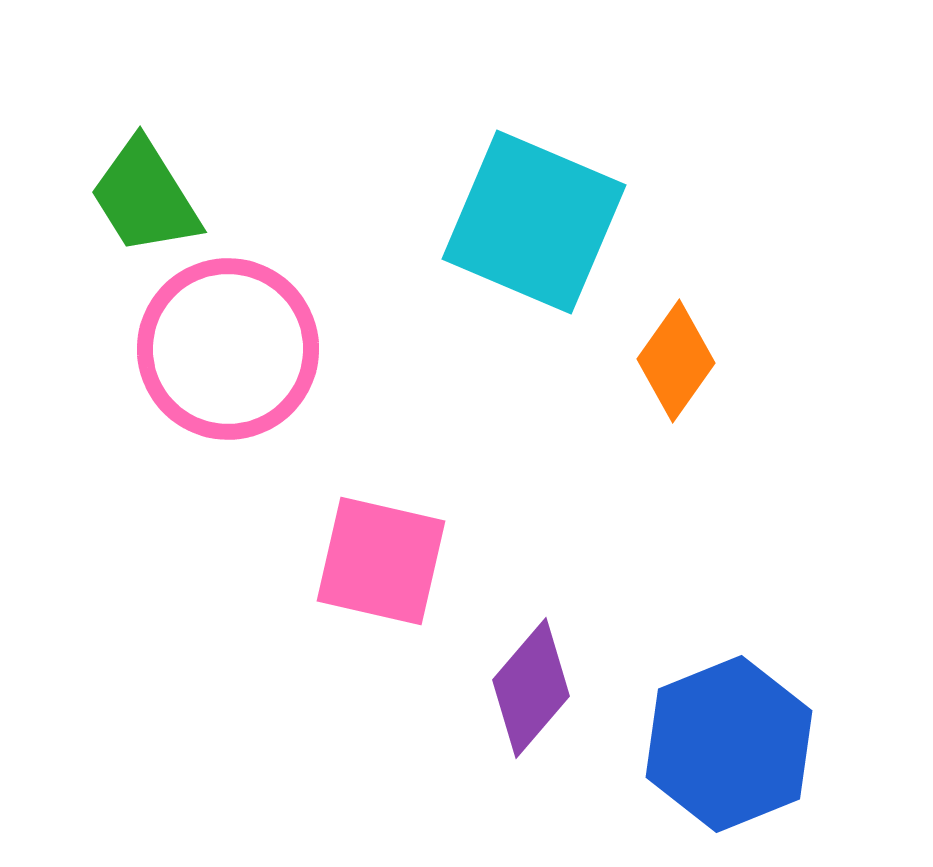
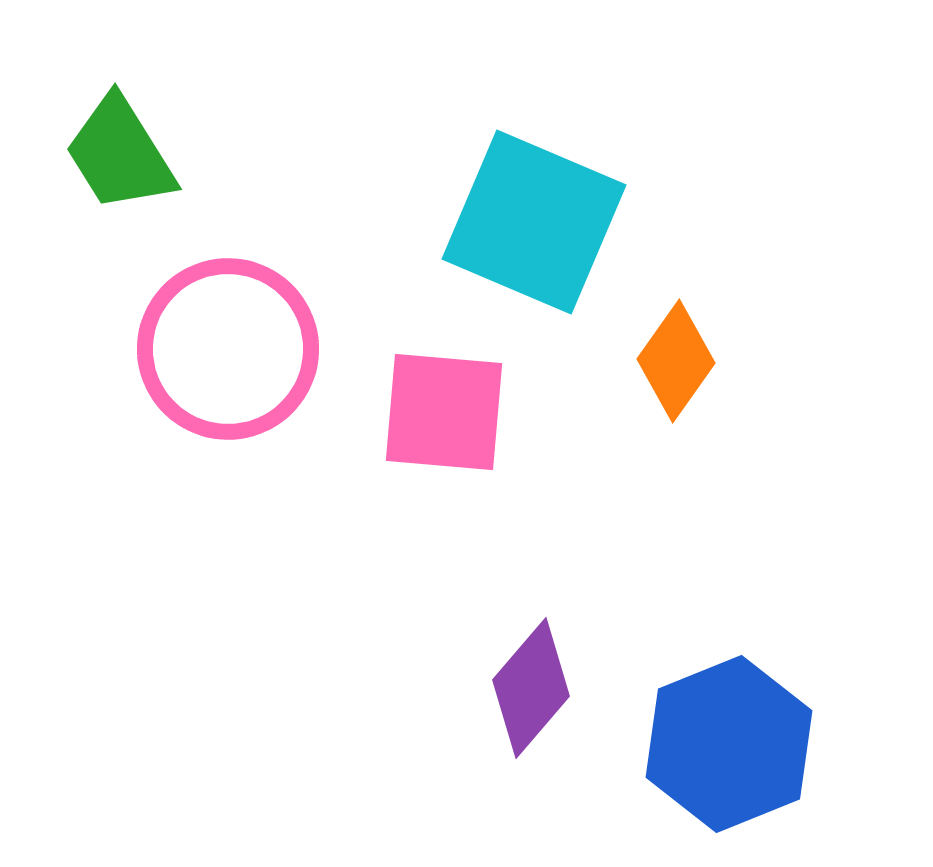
green trapezoid: moved 25 px left, 43 px up
pink square: moved 63 px right, 149 px up; rotated 8 degrees counterclockwise
